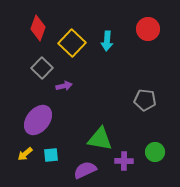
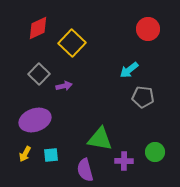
red diamond: rotated 45 degrees clockwise
cyan arrow: moved 22 px right, 29 px down; rotated 48 degrees clockwise
gray square: moved 3 px left, 6 px down
gray pentagon: moved 2 px left, 3 px up
purple ellipse: moved 3 px left; rotated 32 degrees clockwise
yellow arrow: rotated 21 degrees counterclockwise
purple semicircle: rotated 80 degrees counterclockwise
